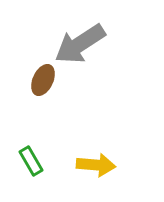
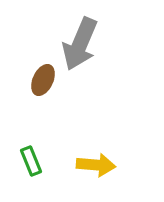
gray arrow: rotated 34 degrees counterclockwise
green rectangle: rotated 8 degrees clockwise
